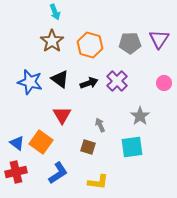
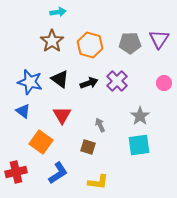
cyan arrow: moved 3 px right; rotated 77 degrees counterclockwise
blue triangle: moved 6 px right, 32 px up
cyan square: moved 7 px right, 2 px up
